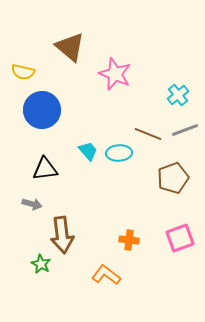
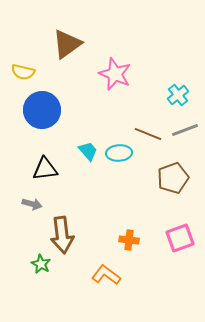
brown triangle: moved 3 px left, 3 px up; rotated 44 degrees clockwise
